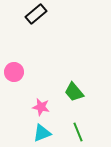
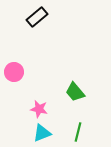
black rectangle: moved 1 px right, 3 px down
green trapezoid: moved 1 px right
pink star: moved 2 px left, 2 px down
green line: rotated 36 degrees clockwise
